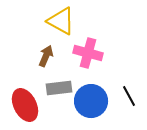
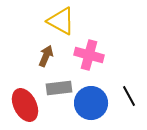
pink cross: moved 1 px right, 2 px down
blue circle: moved 2 px down
